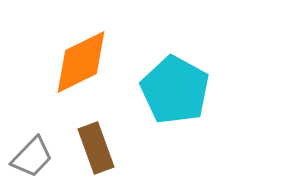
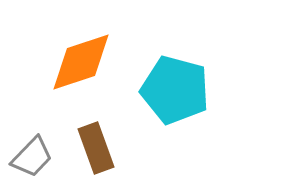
orange diamond: rotated 8 degrees clockwise
cyan pentagon: rotated 14 degrees counterclockwise
